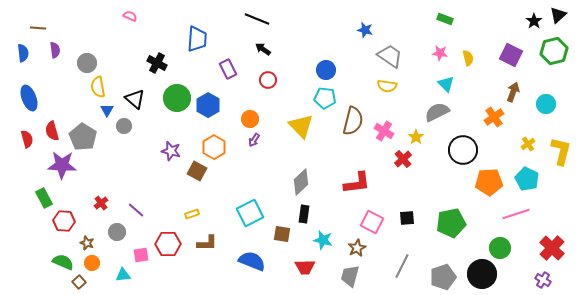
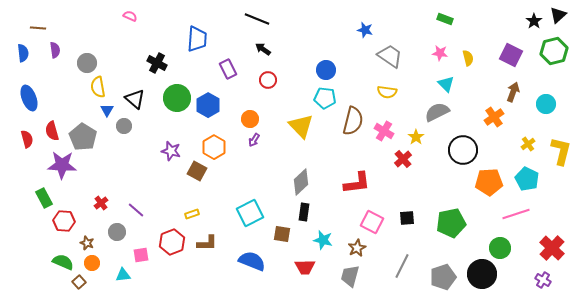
yellow semicircle at (387, 86): moved 6 px down
black rectangle at (304, 214): moved 2 px up
red hexagon at (168, 244): moved 4 px right, 2 px up; rotated 20 degrees counterclockwise
